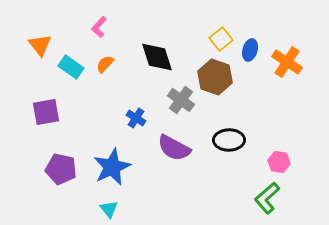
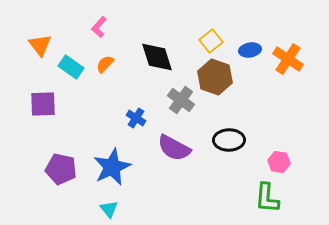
yellow square: moved 10 px left, 2 px down
blue ellipse: rotated 65 degrees clockwise
orange cross: moved 1 px right, 3 px up
purple square: moved 3 px left, 8 px up; rotated 8 degrees clockwise
green L-shape: rotated 44 degrees counterclockwise
